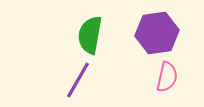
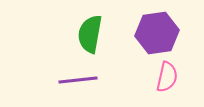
green semicircle: moved 1 px up
purple line: rotated 54 degrees clockwise
